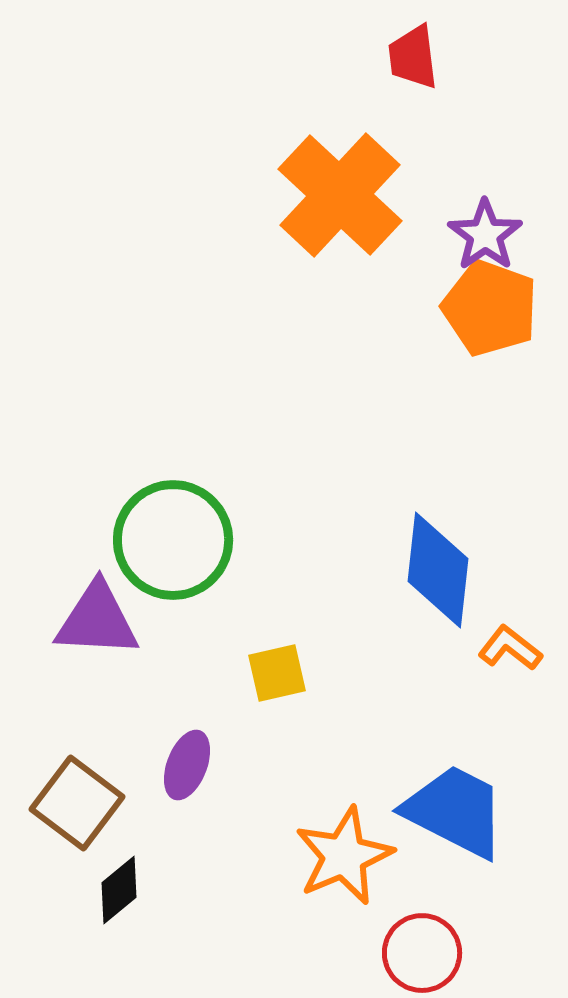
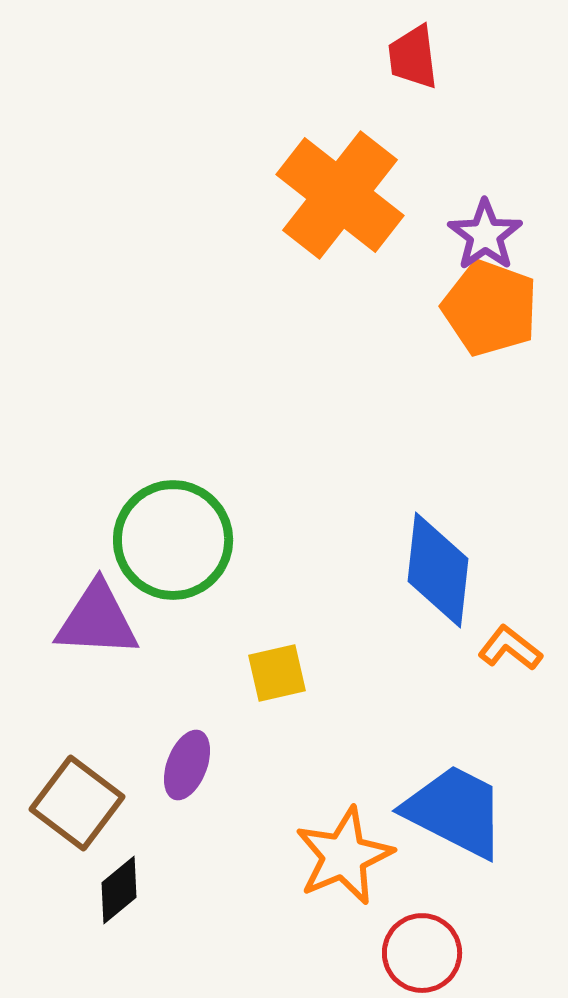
orange cross: rotated 5 degrees counterclockwise
